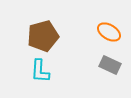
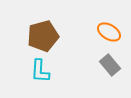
gray rectangle: rotated 25 degrees clockwise
